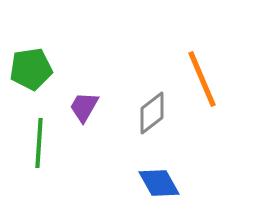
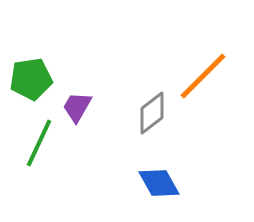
green pentagon: moved 10 px down
orange line: moved 1 px right, 3 px up; rotated 68 degrees clockwise
purple trapezoid: moved 7 px left
green line: rotated 21 degrees clockwise
